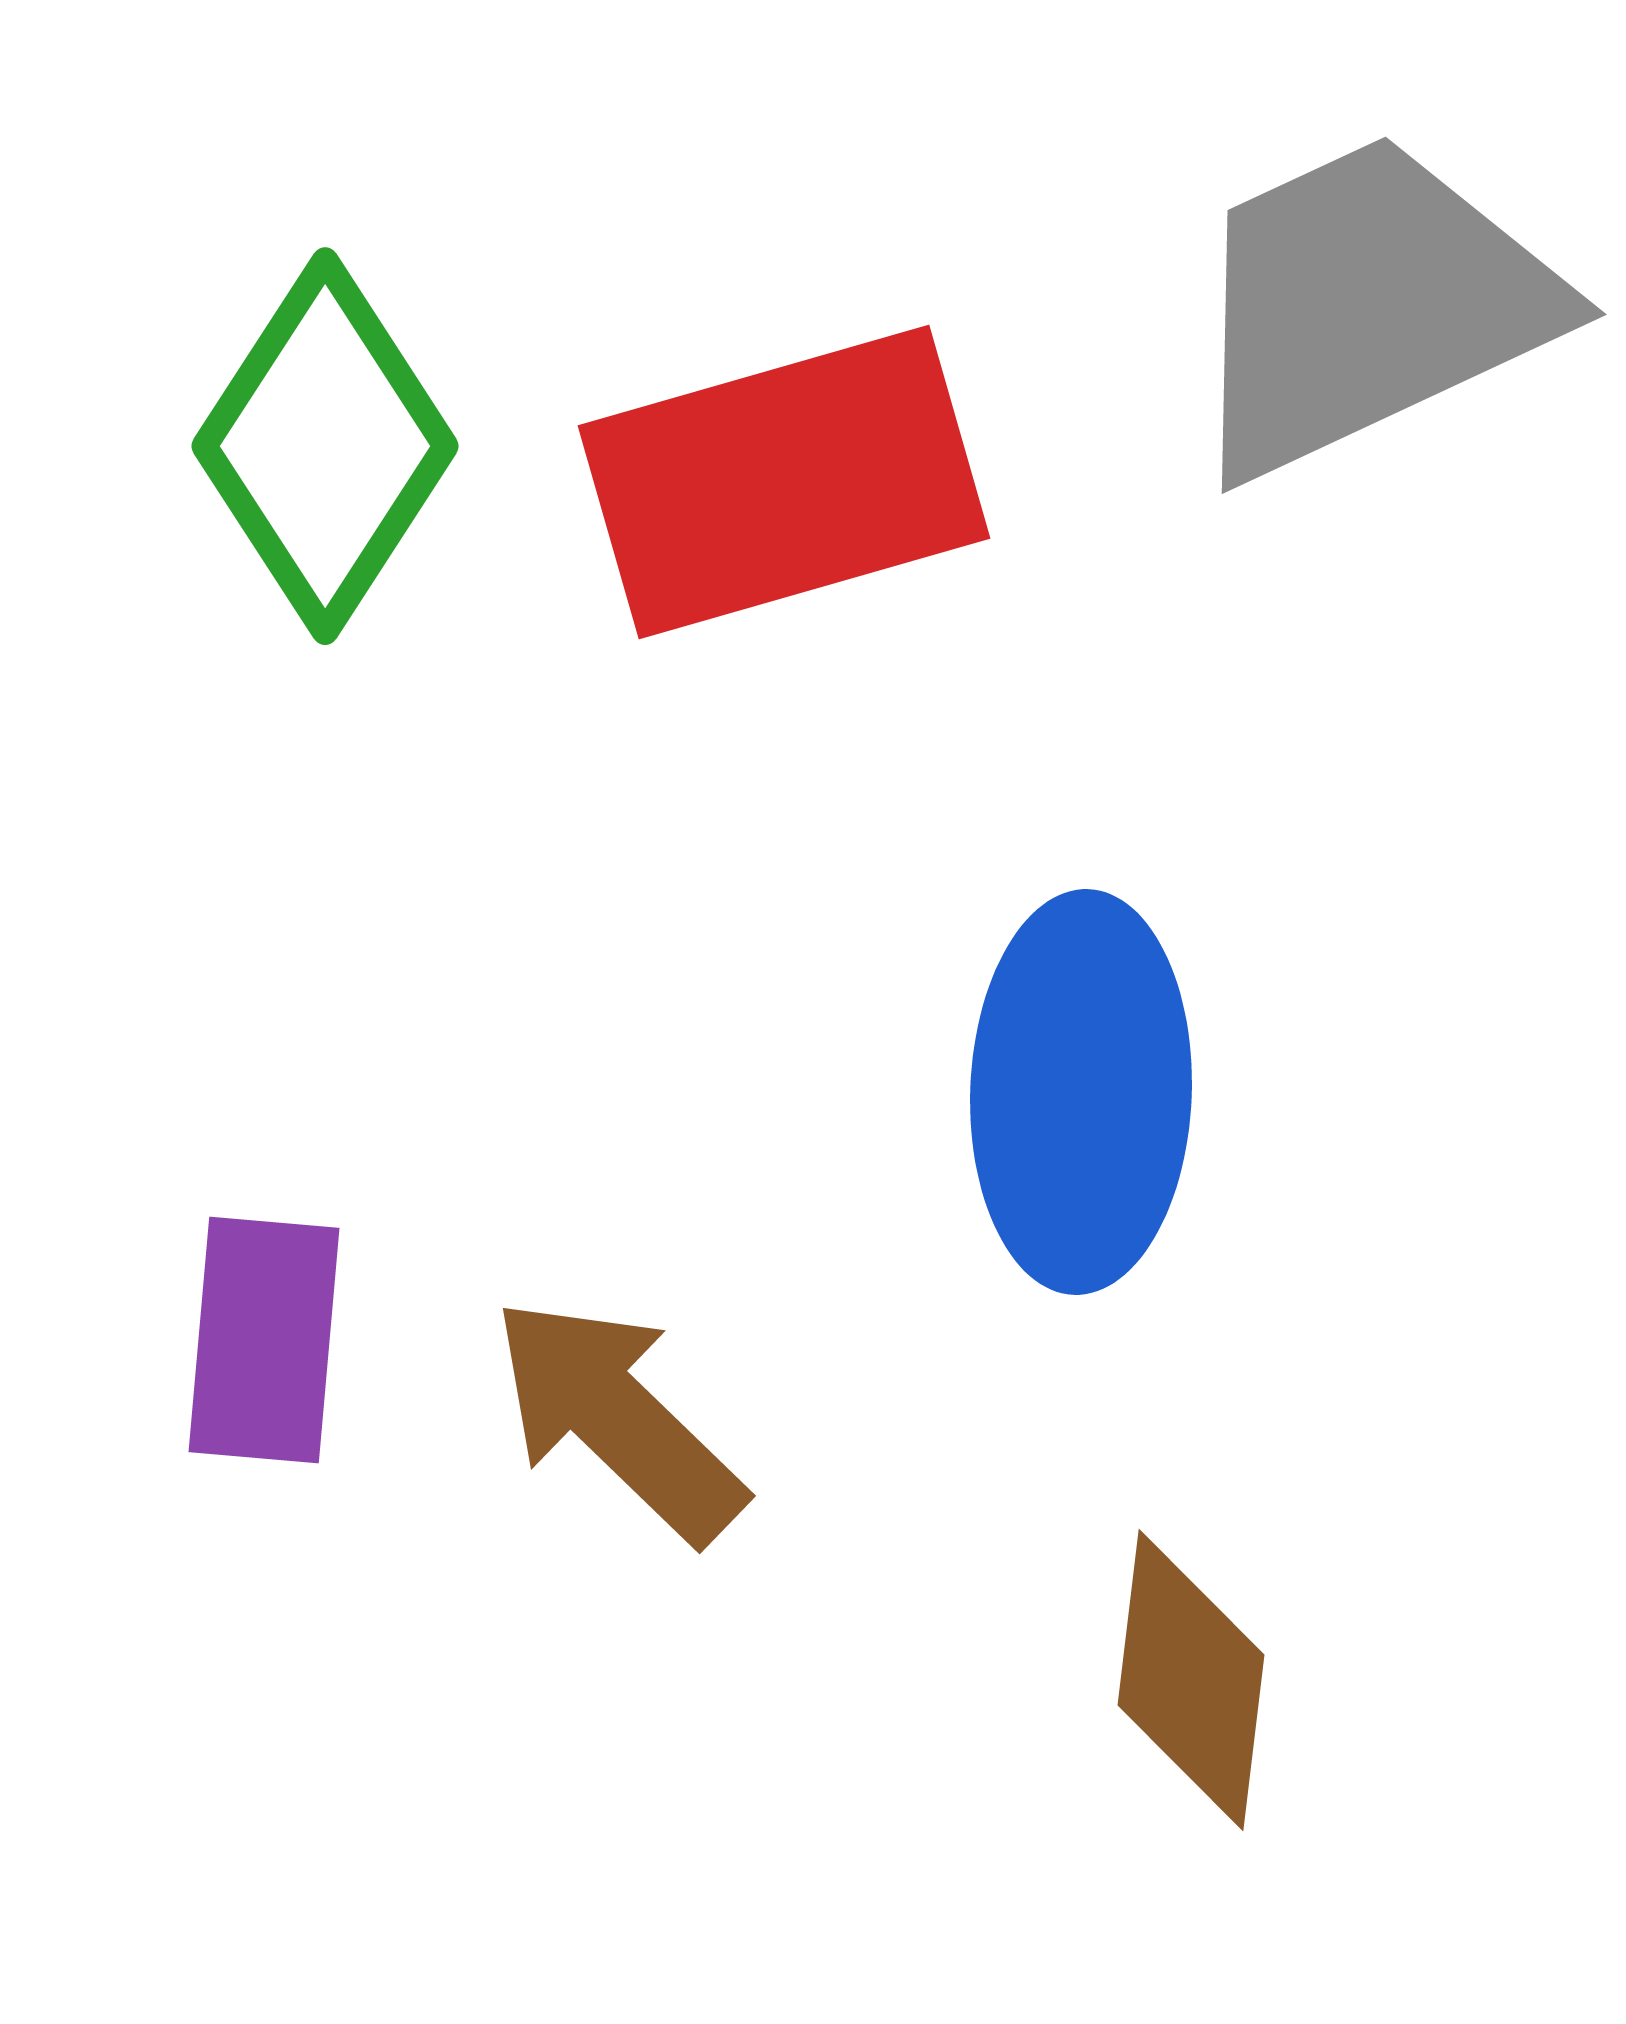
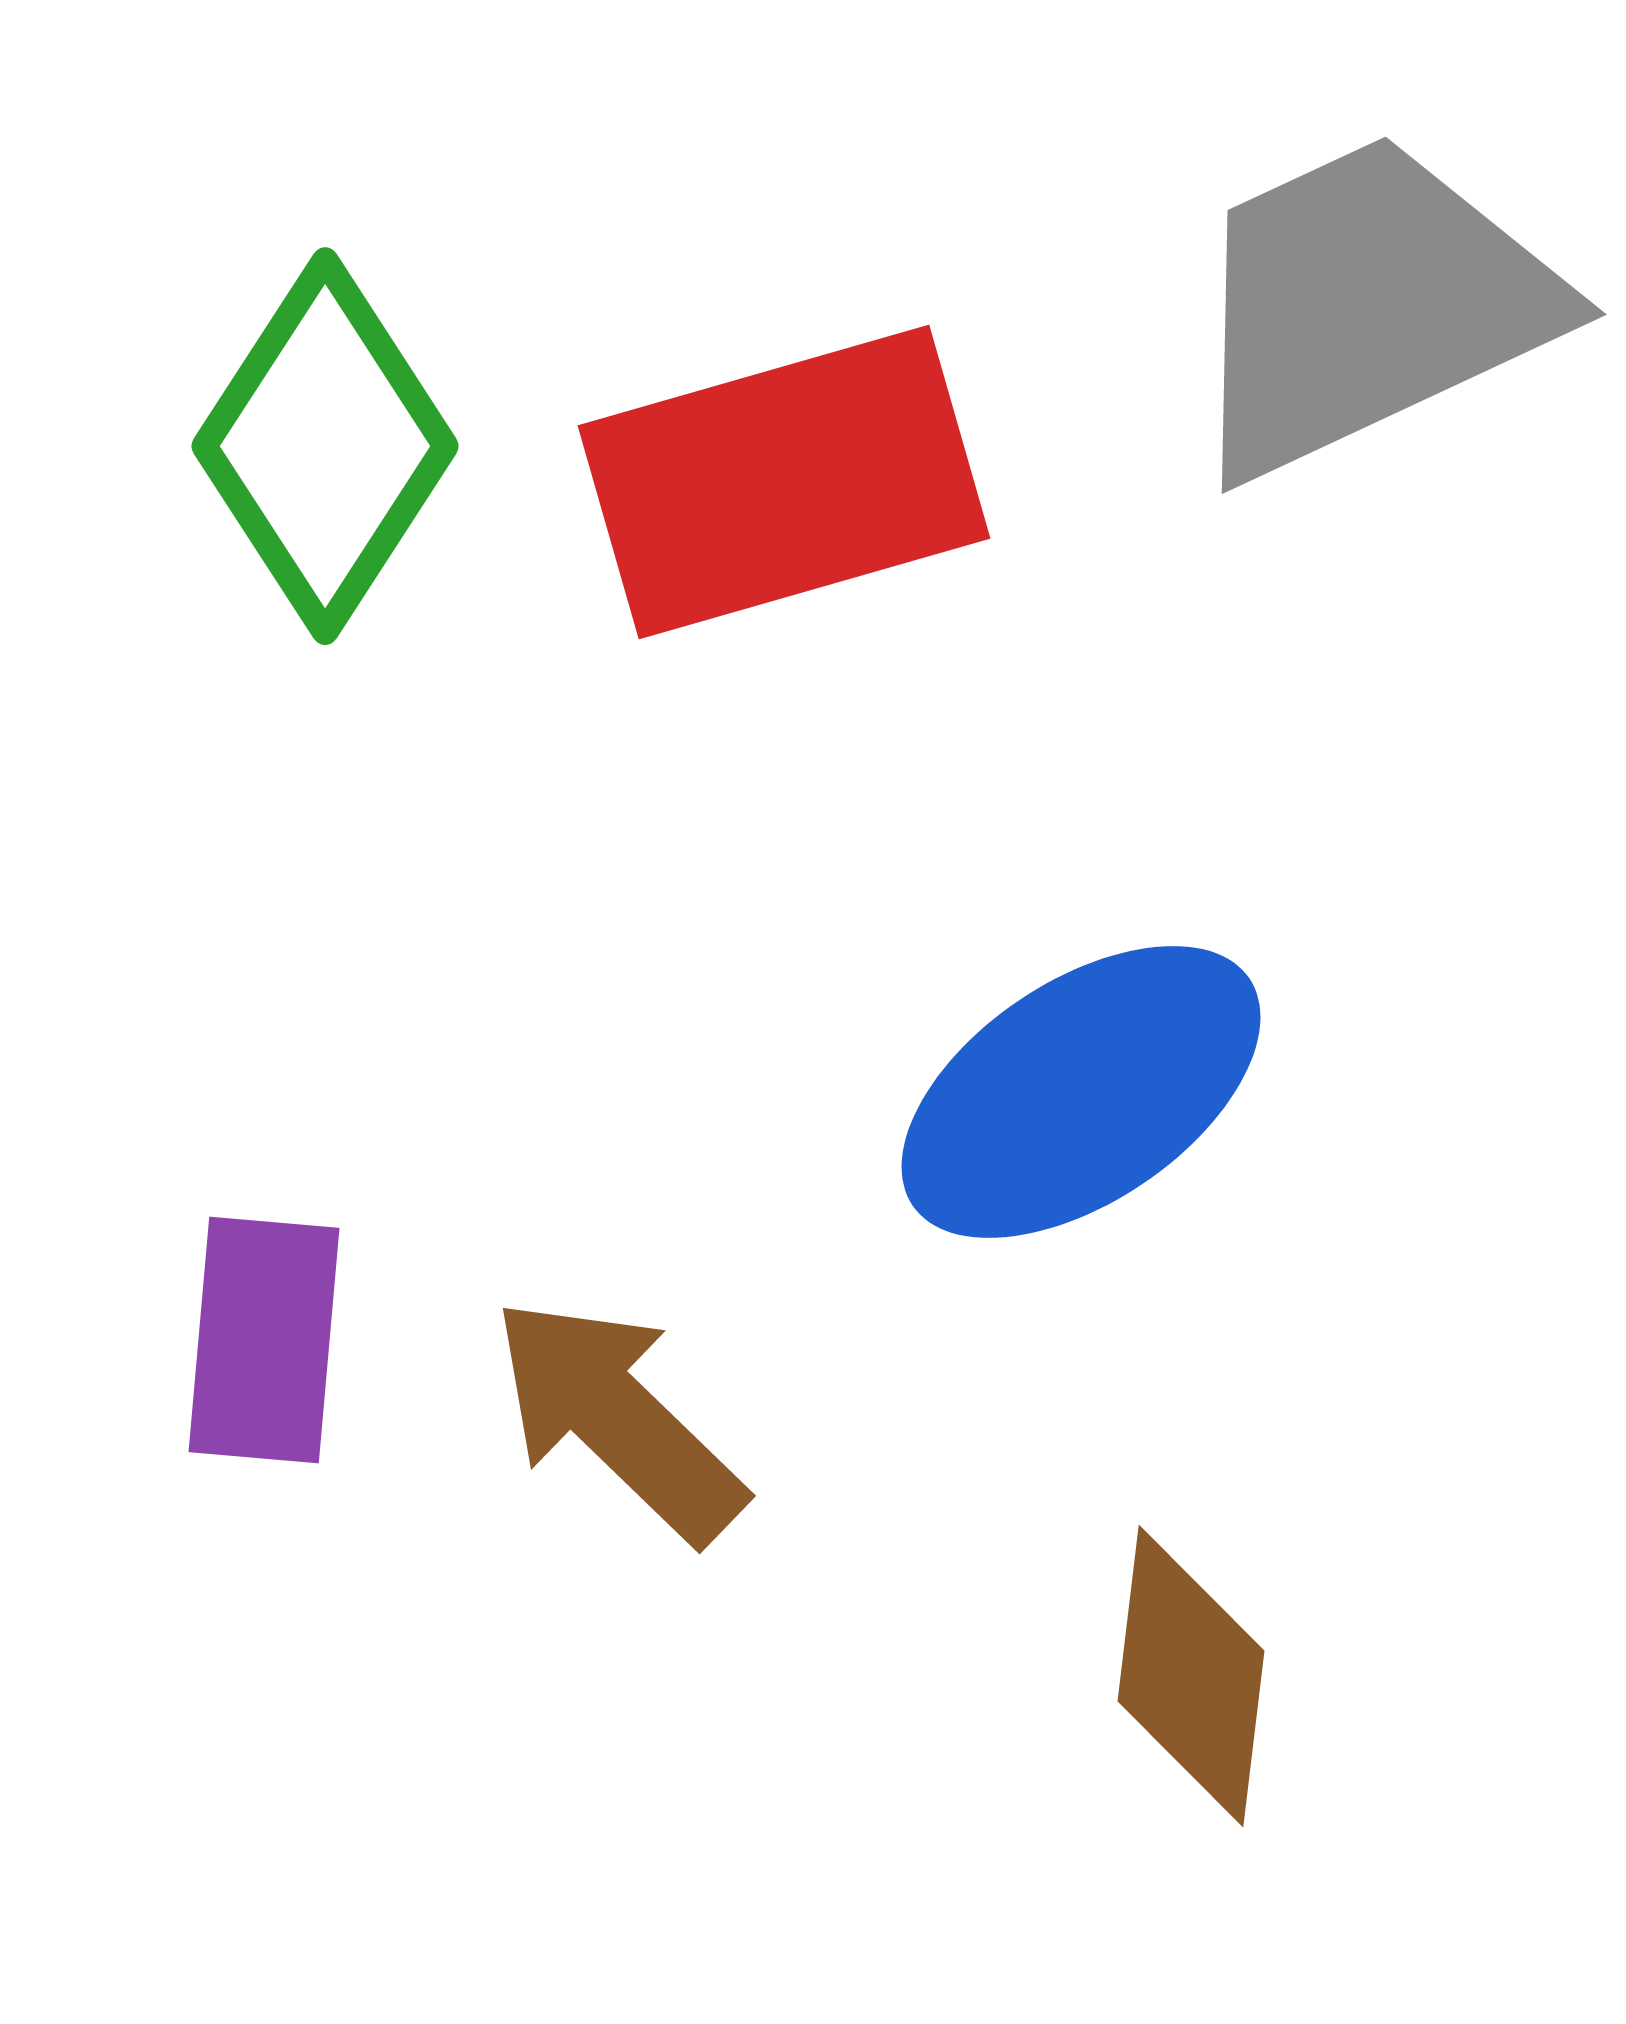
blue ellipse: rotated 54 degrees clockwise
brown diamond: moved 4 px up
